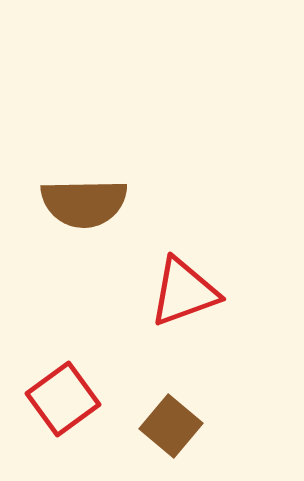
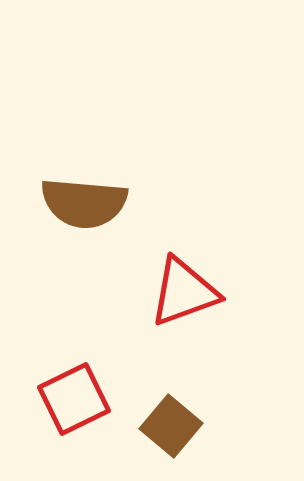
brown semicircle: rotated 6 degrees clockwise
red square: moved 11 px right; rotated 10 degrees clockwise
